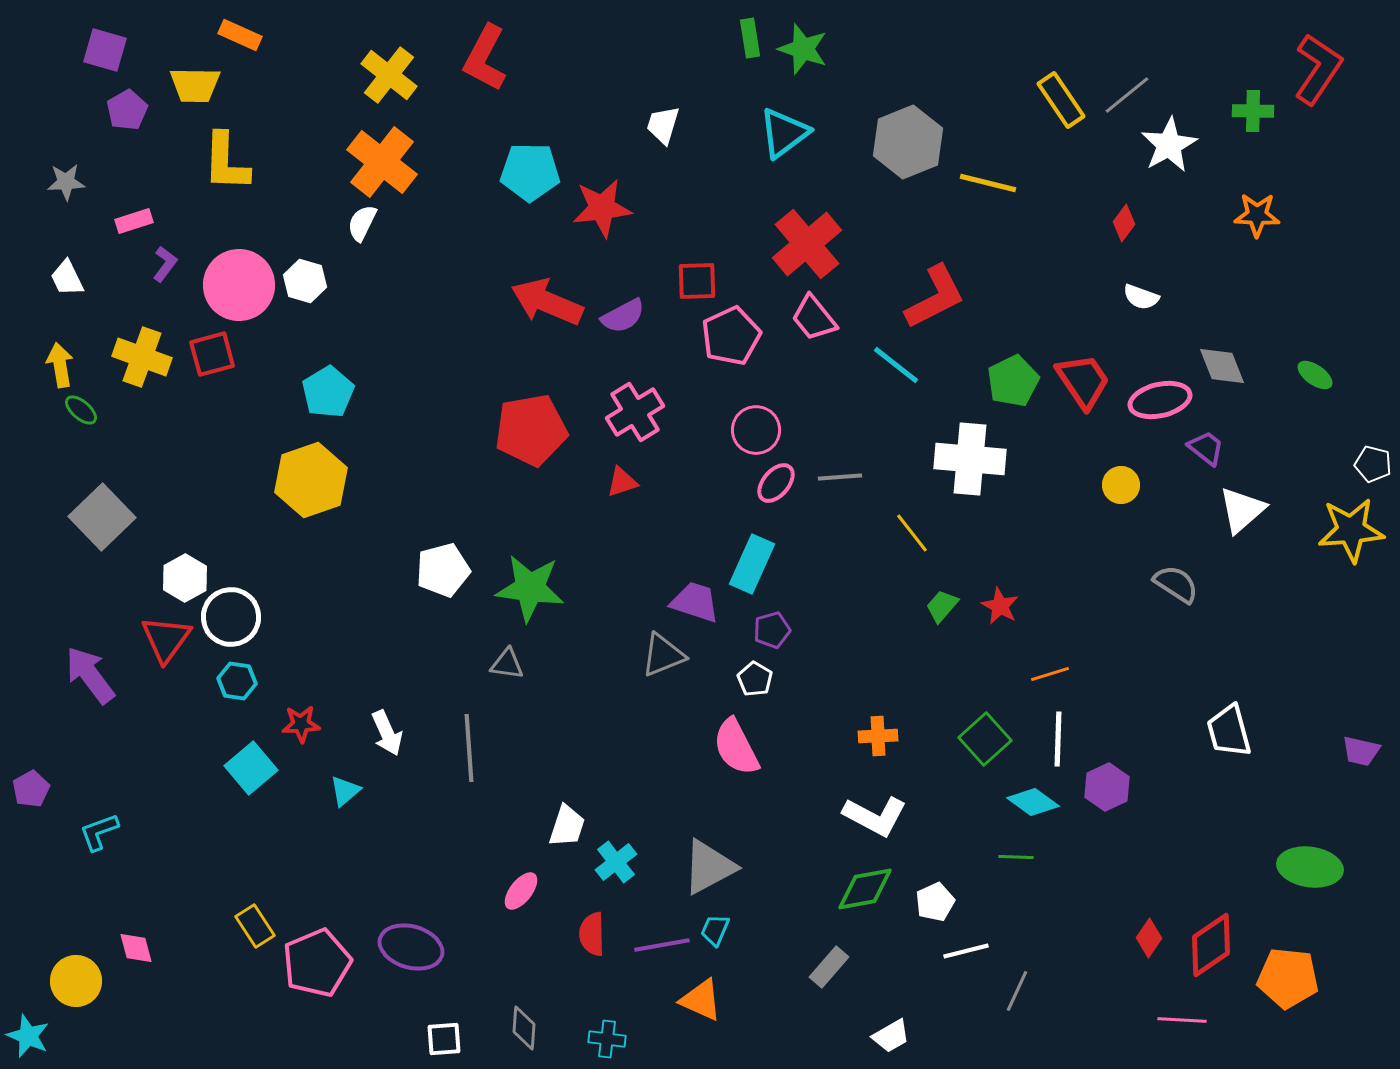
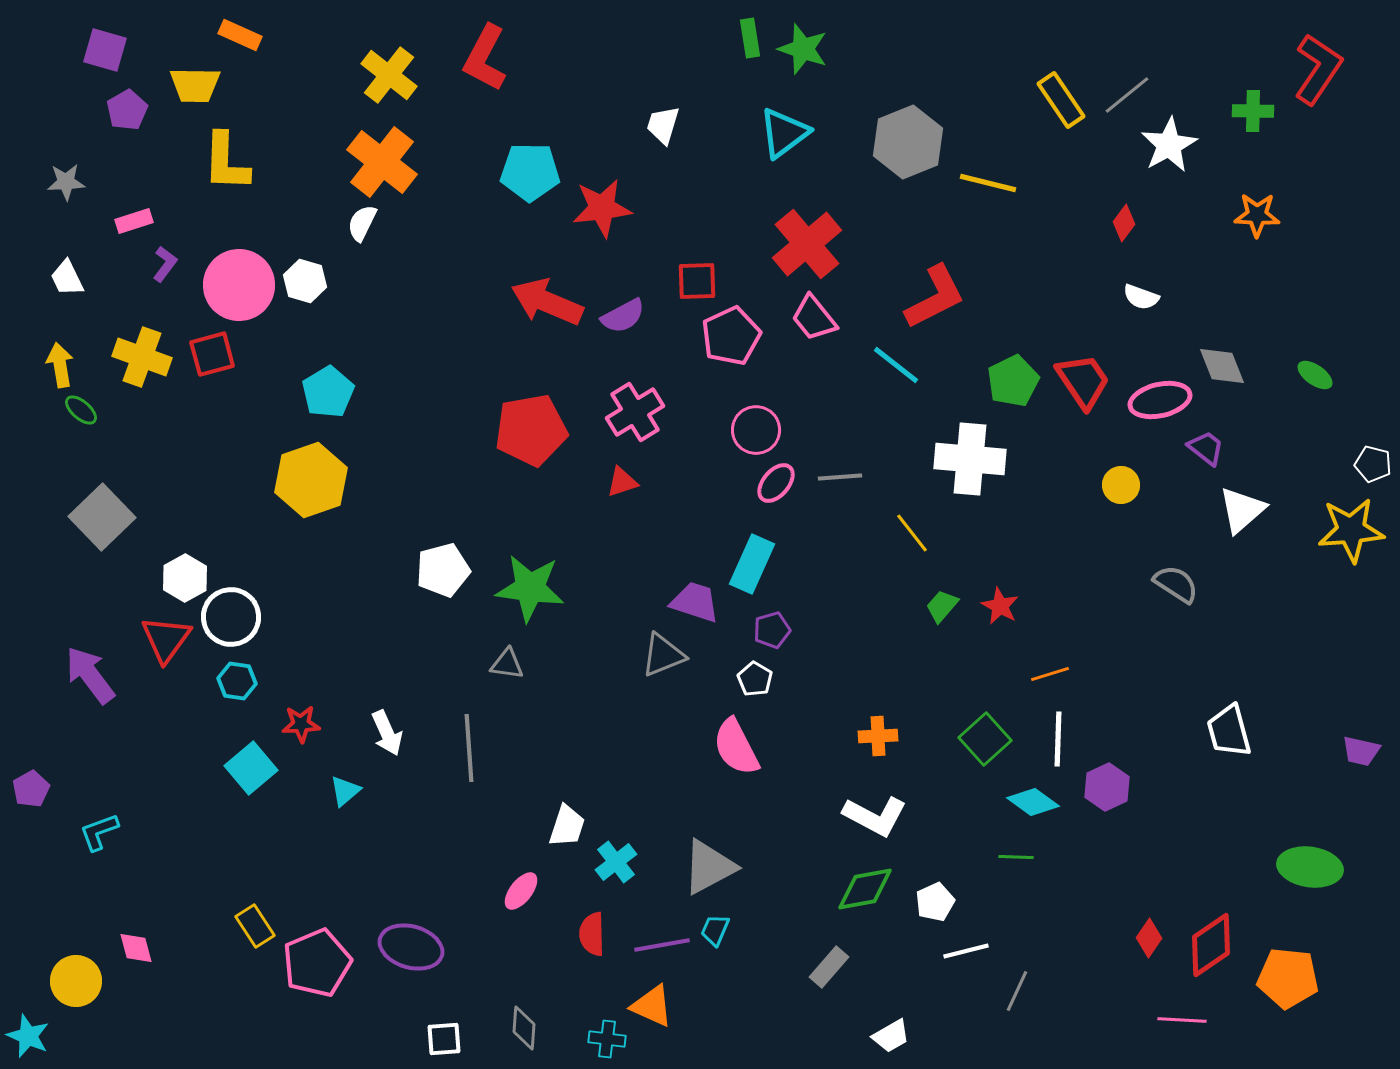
orange triangle at (701, 1000): moved 49 px left, 6 px down
